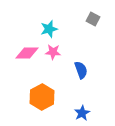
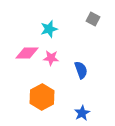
pink star: moved 2 px left, 6 px down
